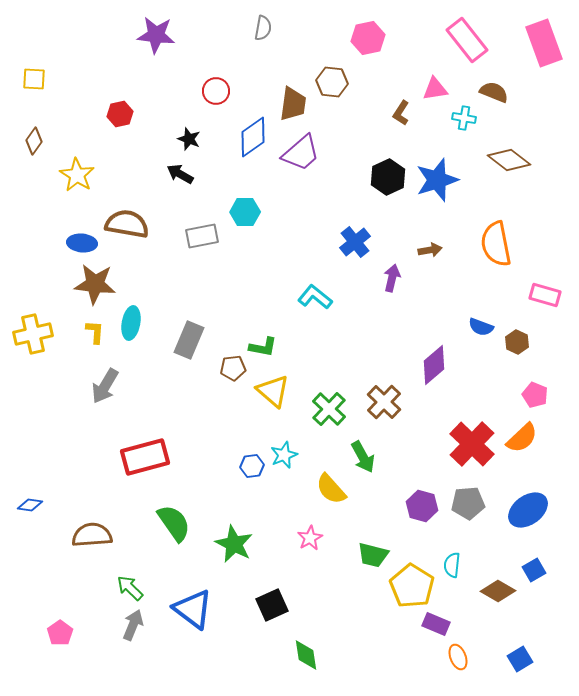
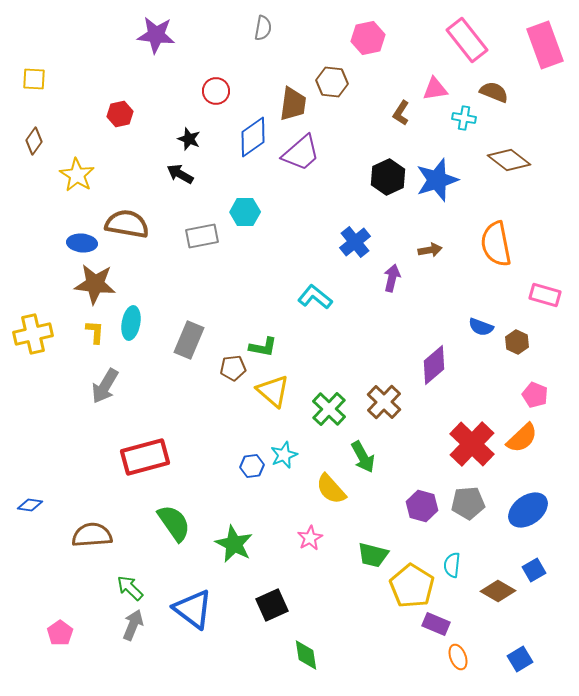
pink rectangle at (544, 43): moved 1 px right, 2 px down
